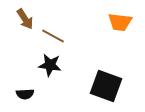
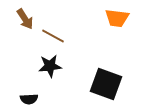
orange trapezoid: moved 3 px left, 4 px up
black star: moved 1 px down; rotated 15 degrees counterclockwise
black square: moved 2 px up
black semicircle: moved 4 px right, 5 px down
